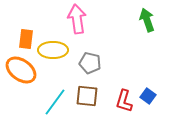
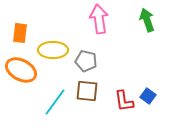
pink arrow: moved 22 px right
orange rectangle: moved 6 px left, 6 px up
gray pentagon: moved 4 px left, 2 px up
orange ellipse: rotated 8 degrees counterclockwise
brown square: moved 5 px up
red L-shape: rotated 25 degrees counterclockwise
